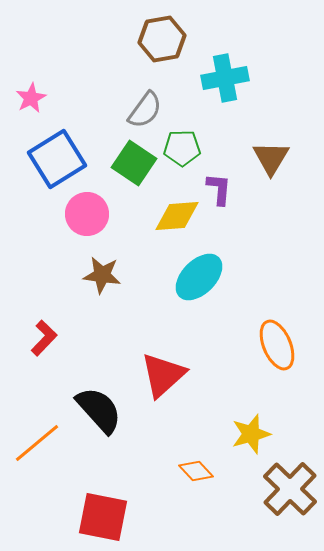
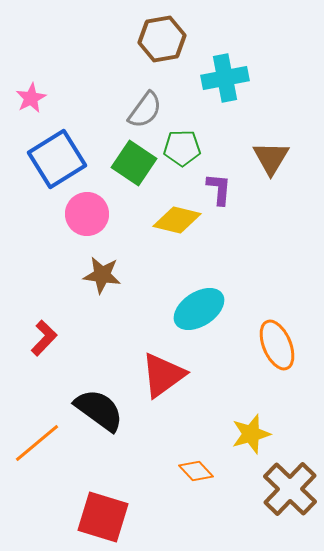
yellow diamond: moved 4 px down; rotated 18 degrees clockwise
cyan ellipse: moved 32 px down; rotated 12 degrees clockwise
red triangle: rotated 6 degrees clockwise
black semicircle: rotated 12 degrees counterclockwise
red square: rotated 6 degrees clockwise
